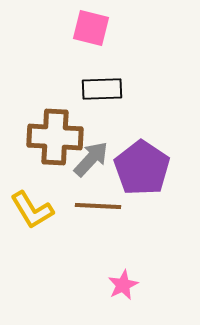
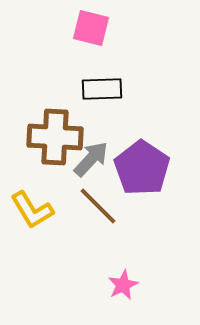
brown line: rotated 42 degrees clockwise
